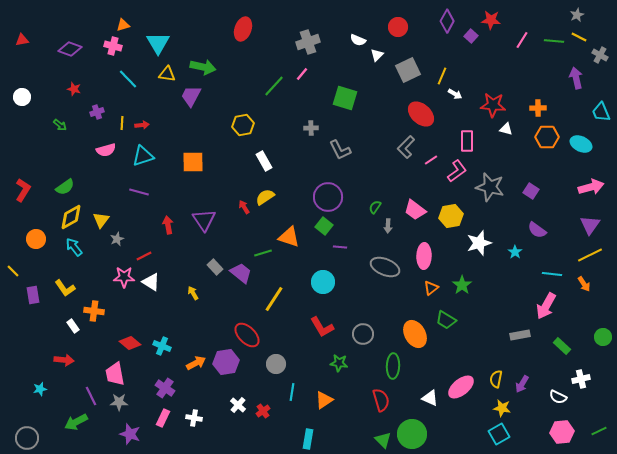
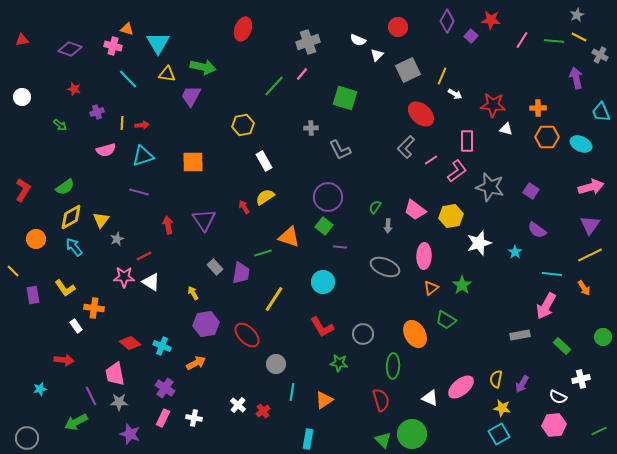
orange triangle at (123, 25): moved 4 px right, 4 px down; rotated 32 degrees clockwise
purple trapezoid at (241, 273): rotated 60 degrees clockwise
orange arrow at (584, 284): moved 4 px down
orange cross at (94, 311): moved 3 px up
white rectangle at (73, 326): moved 3 px right
purple hexagon at (226, 362): moved 20 px left, 38 px up
pink hexagon at (562, 432): moved 8 px left, 7 px up
